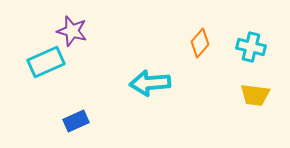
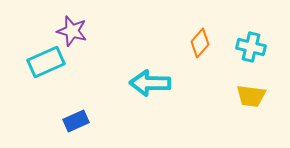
cyan arrow: rotated 6 degrees clockwise
yellow trapezoid: moved 4 px left, 1 px down
